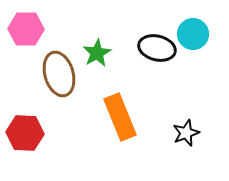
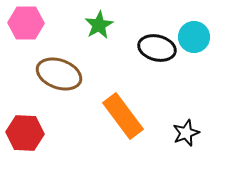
pink hexagon: moved 6 px up
cyan circle: moved 1 px right, 3 px down
green star: moved 2 px right, 28 px up
brown ellipse: rotated 54 degrees counterclockwise
orange rectangle: moved 3 px right, 1 px up; rotated 15 degrees counterclockwise
